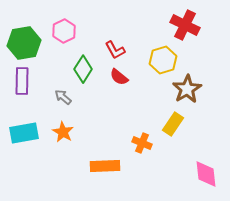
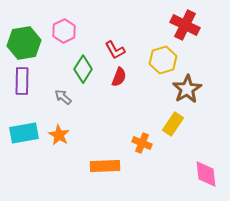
red semicircle: rotated 108 degrees counterclockwise
orange star: moved 4 px left, 3 px down
